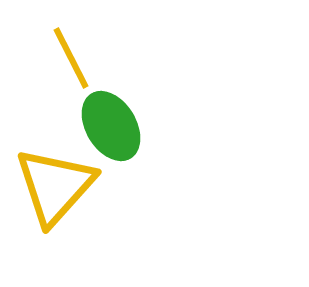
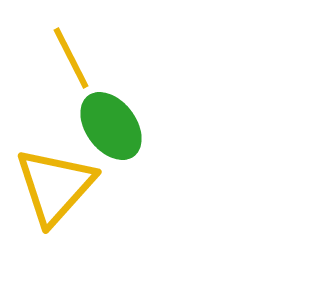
green ellipse: rotated 6 degrees counterclockwise
